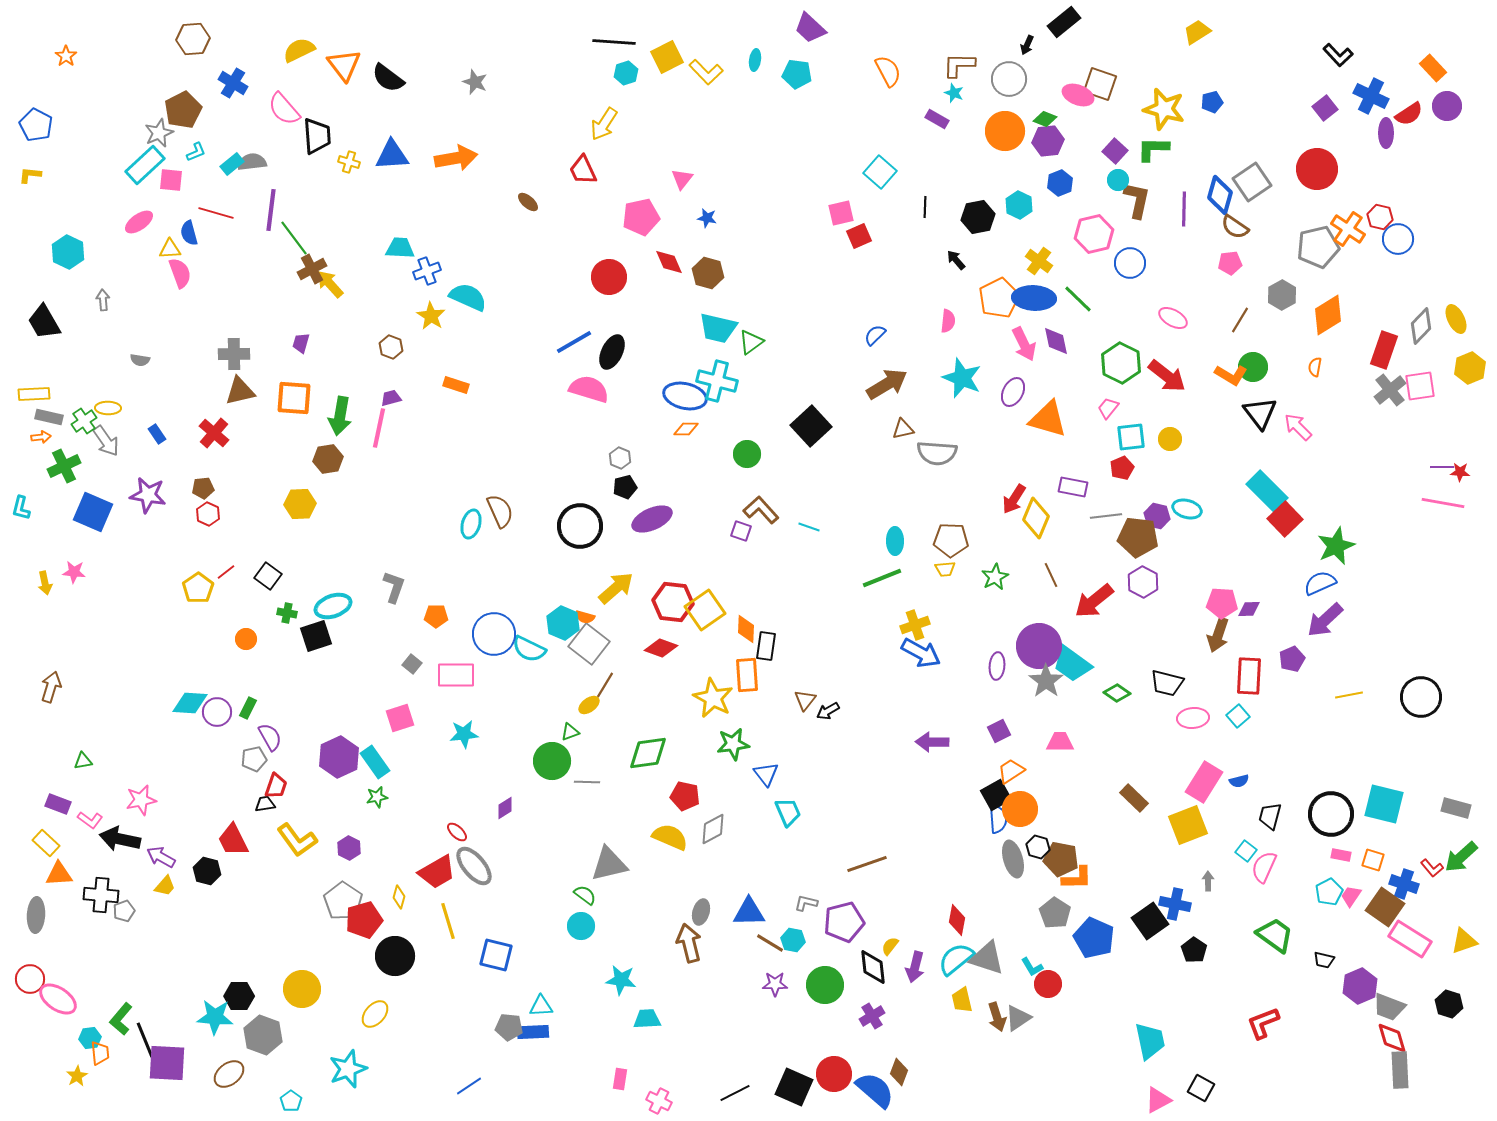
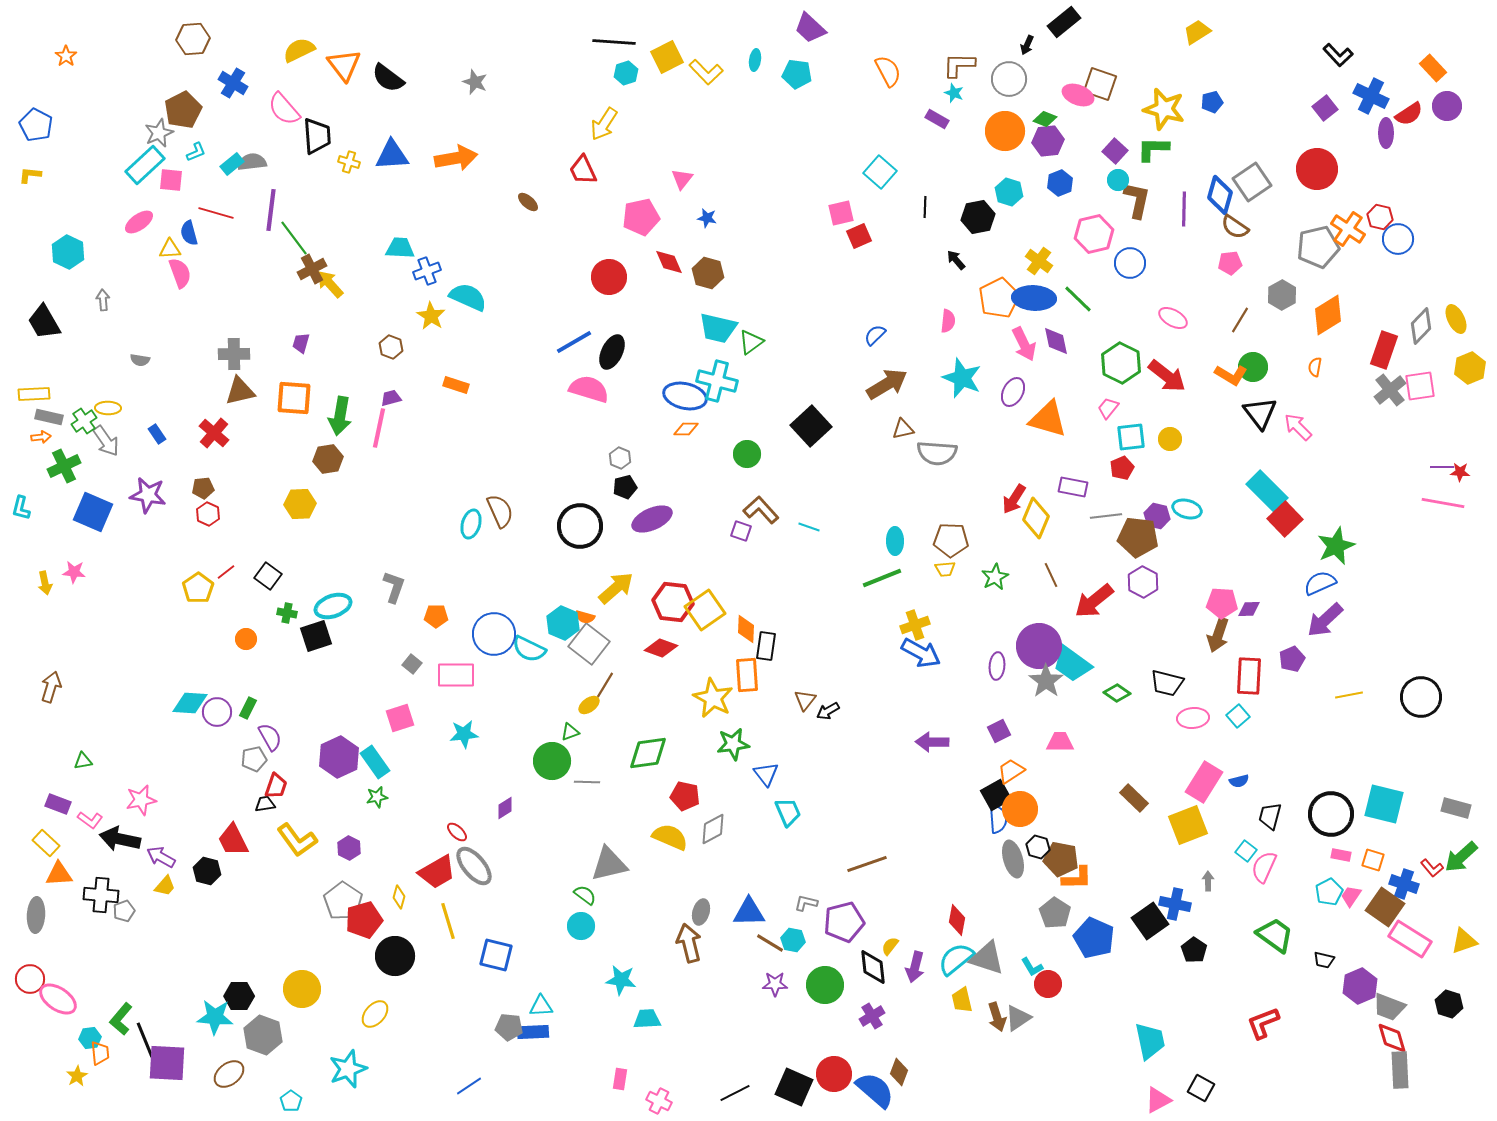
cyan hexagon at (1019, 205): moved 10 px left, 13 px up; rotated 8 degrees counterclockwise
